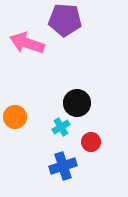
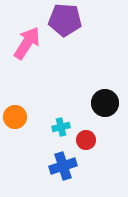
pink arrow: rotated 104 degrees clockwise
black circle: moved 28 px right
cyan cross: rotated 18 degrees clockwise
red circle: moved 5 px left, 2 px up
